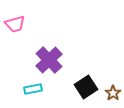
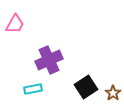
pink trapezoid: rotated 45 degrees counterclockwise
purple cross: rotated 20 degrees clockwise
